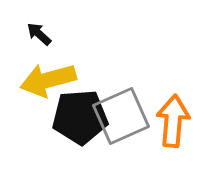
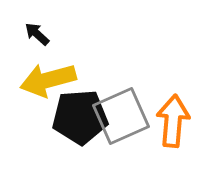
black arrow: moved 2 px left
